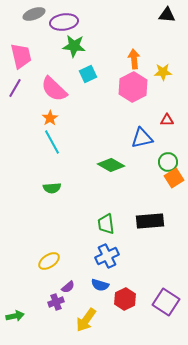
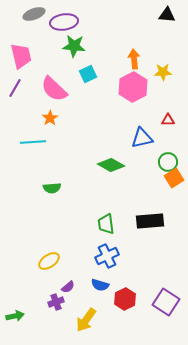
red triangle: moved 1 px right
cyan line: moved 19 px left; rotated 65 degrees counterclockwise
